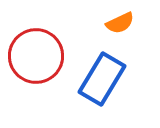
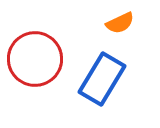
red circle: moved 1 px left, 3 px down
